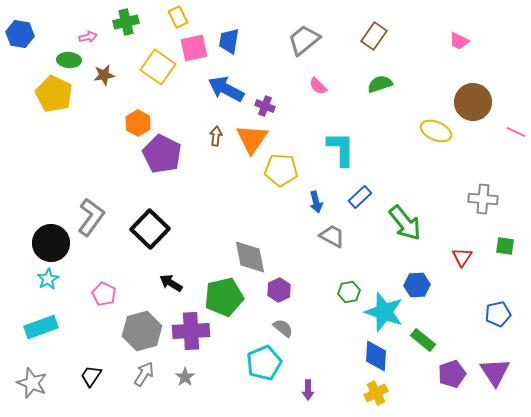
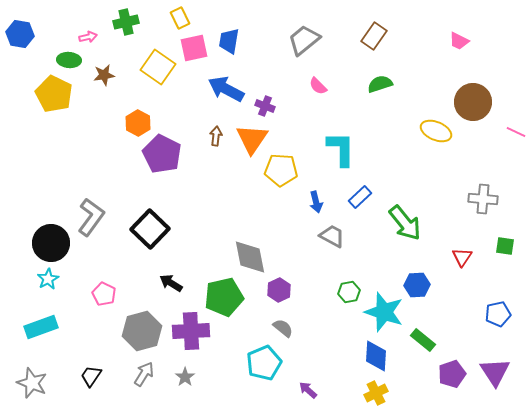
yellow rectangle at (178, 17): moved 2 px right, 1 px down
purple arrow at (308, 390): rotated 132 degrees clockwise
